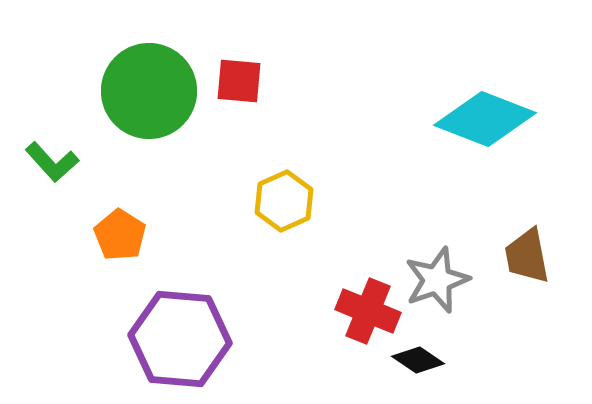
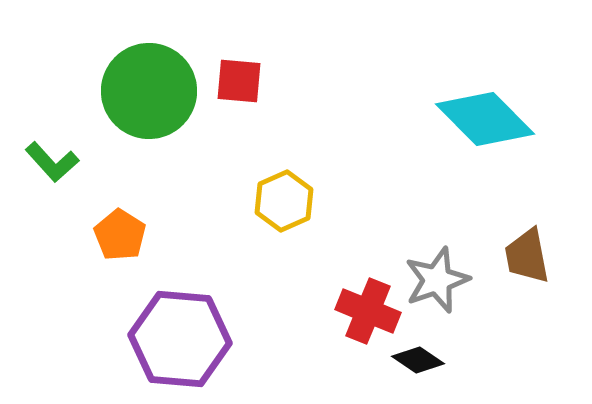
cyan diamond: rotated 24 degrees clockwise
